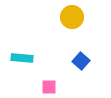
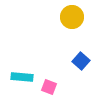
cyan rectangle: moved 19 px down
pink square: rotated 21 degrees clockwise
